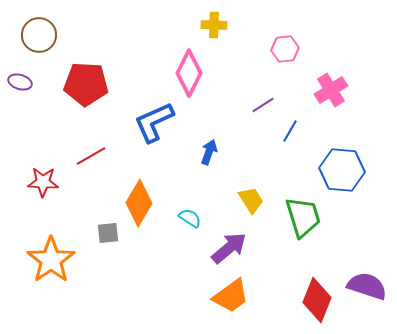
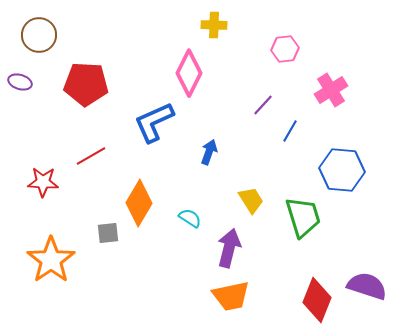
purple line: rotated 15 degrees counterclockwise
purple arrow: rotated 36 degrees counterclockwise
orange trapezoid: rotated 24 degrees clockwise
